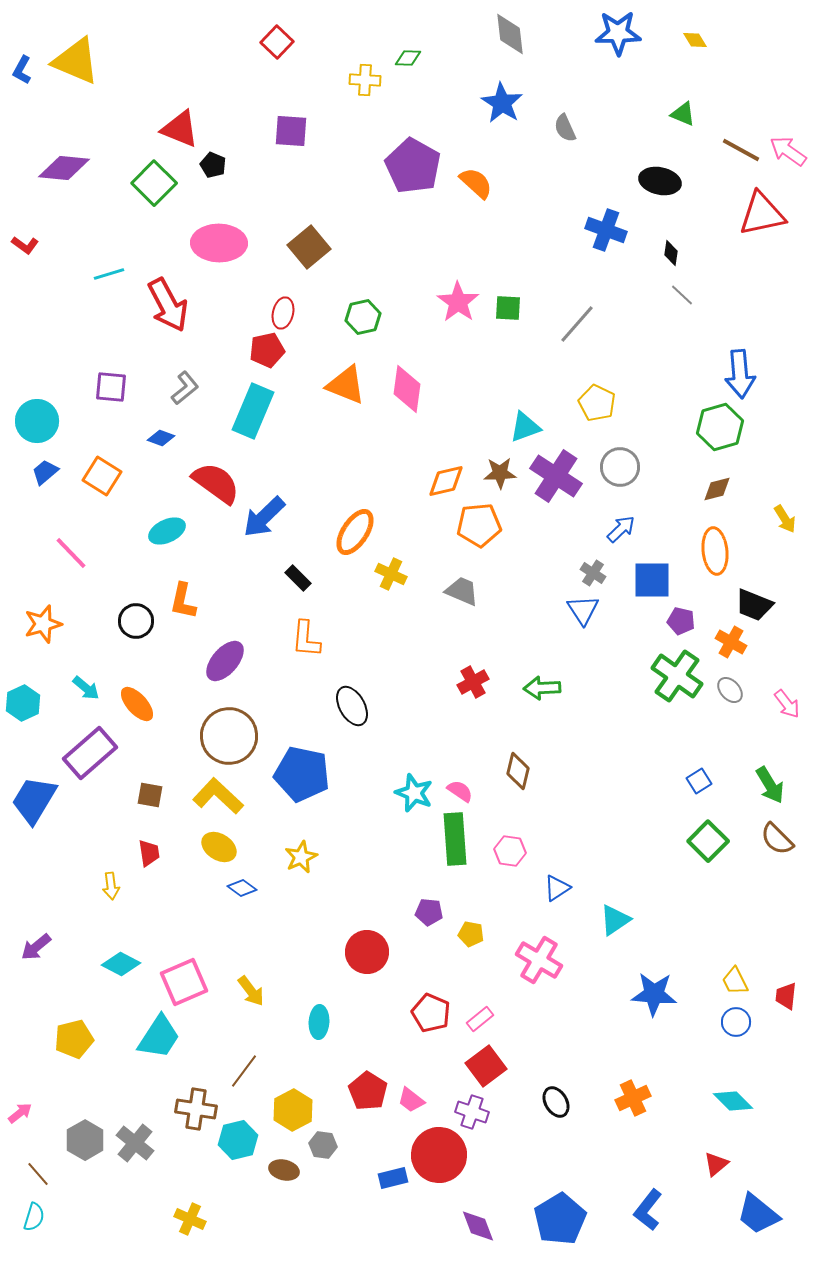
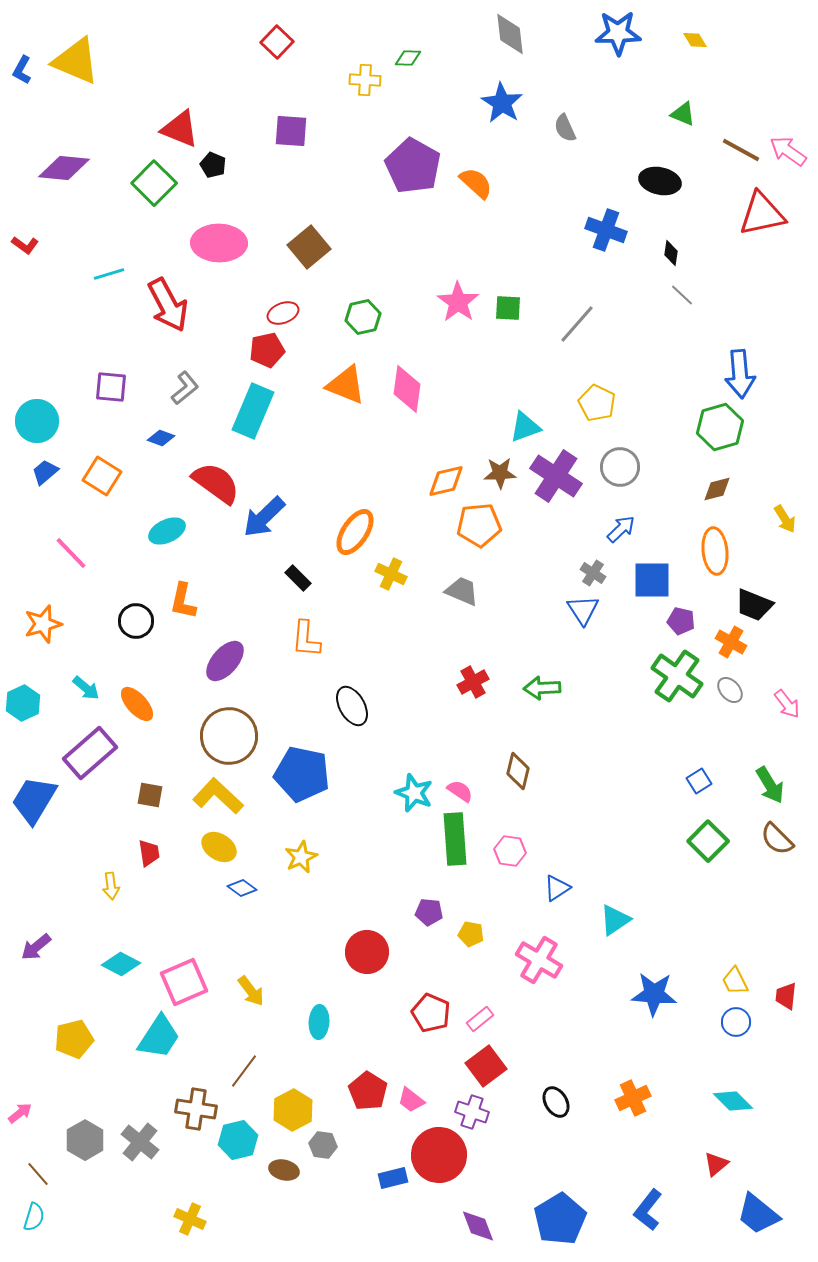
red ellipse at (283, 313): rotated 56 degrees clockwise
gray cross at (135, 1143): moved 5 px right, 1 px up
